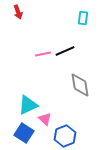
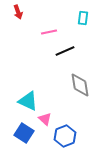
pink line: moved 6 px right, 22 px up
cyan triangle: moved 4 px up; rotated 50 degrees clockwise
